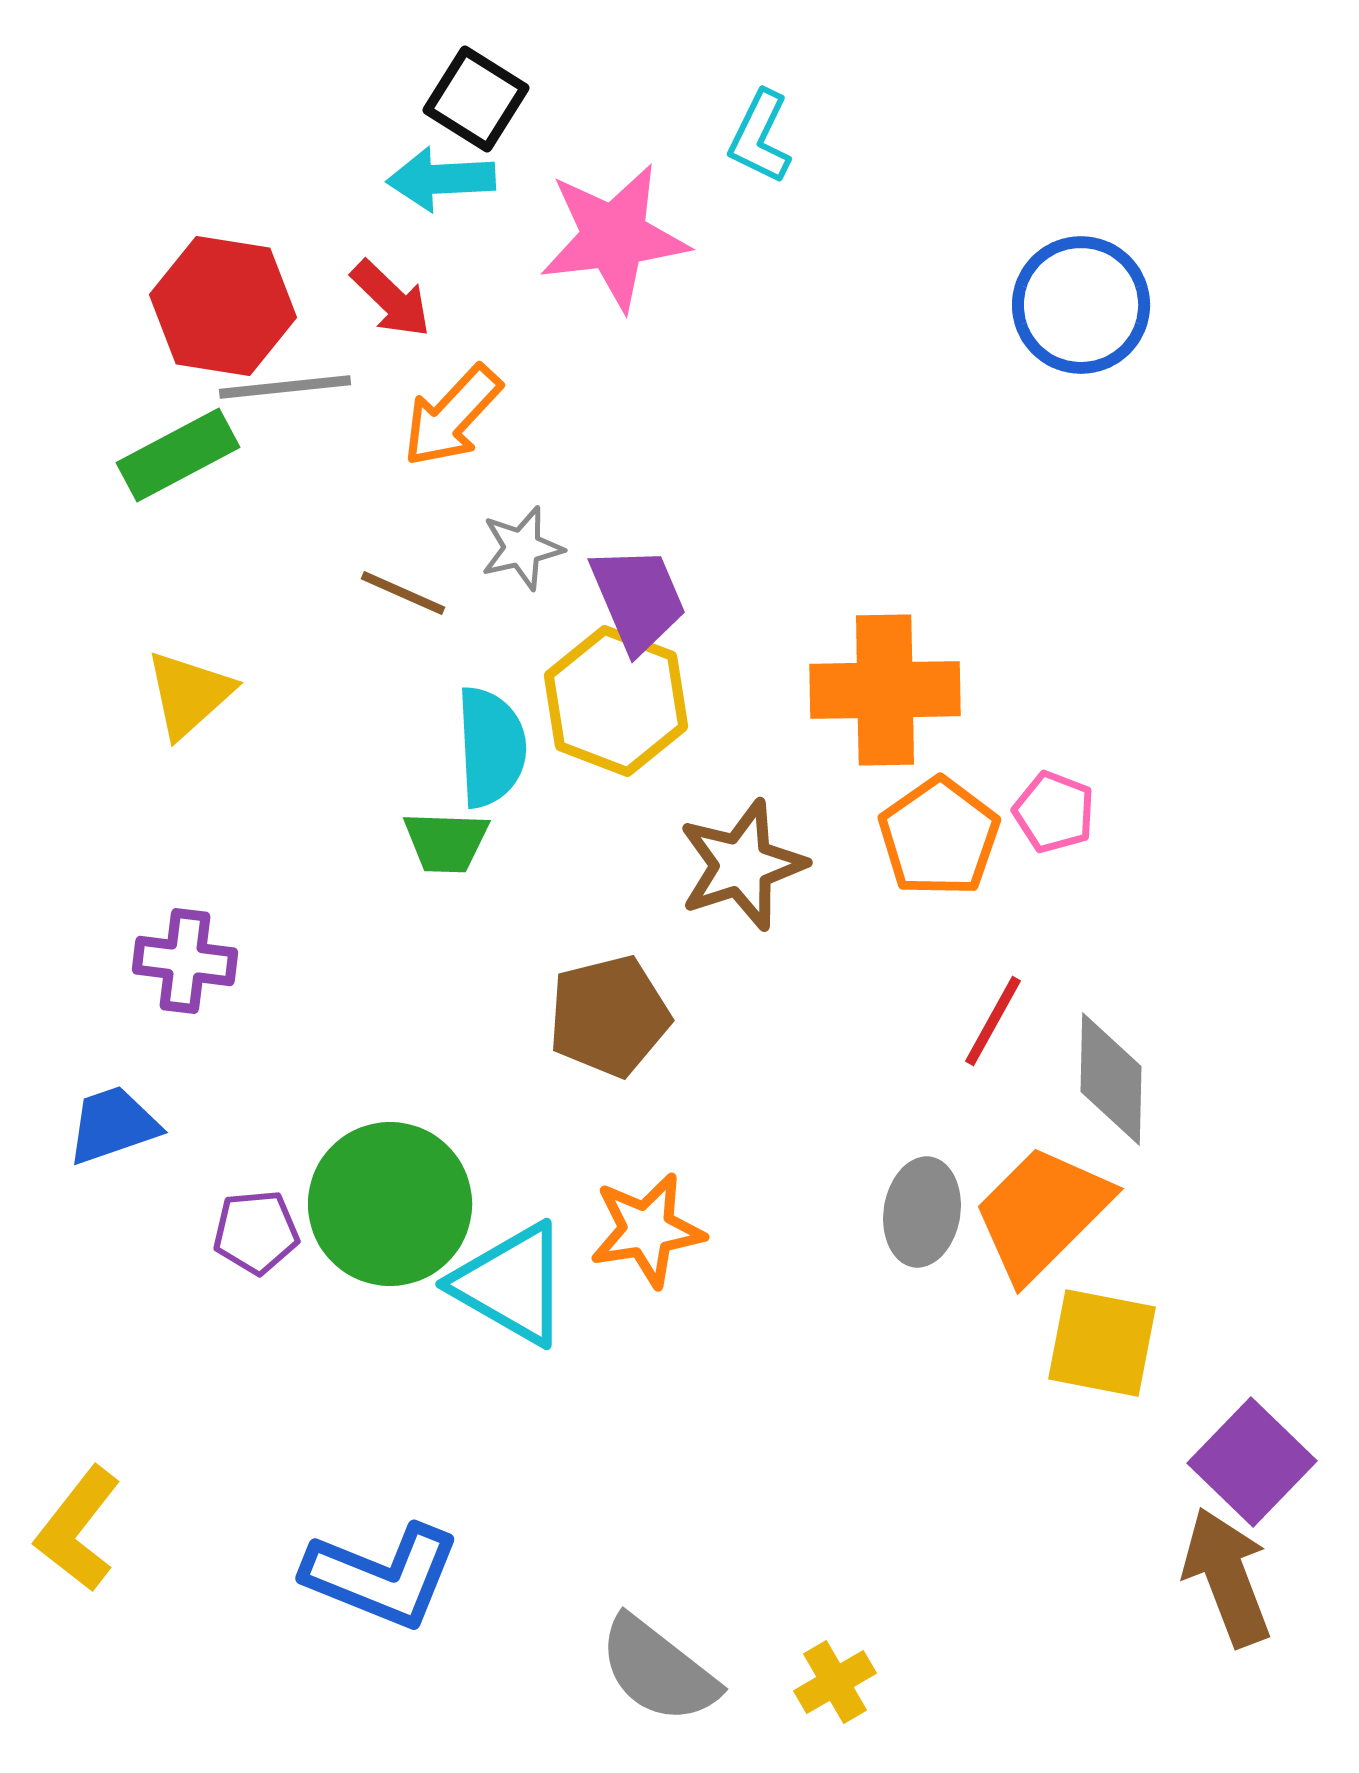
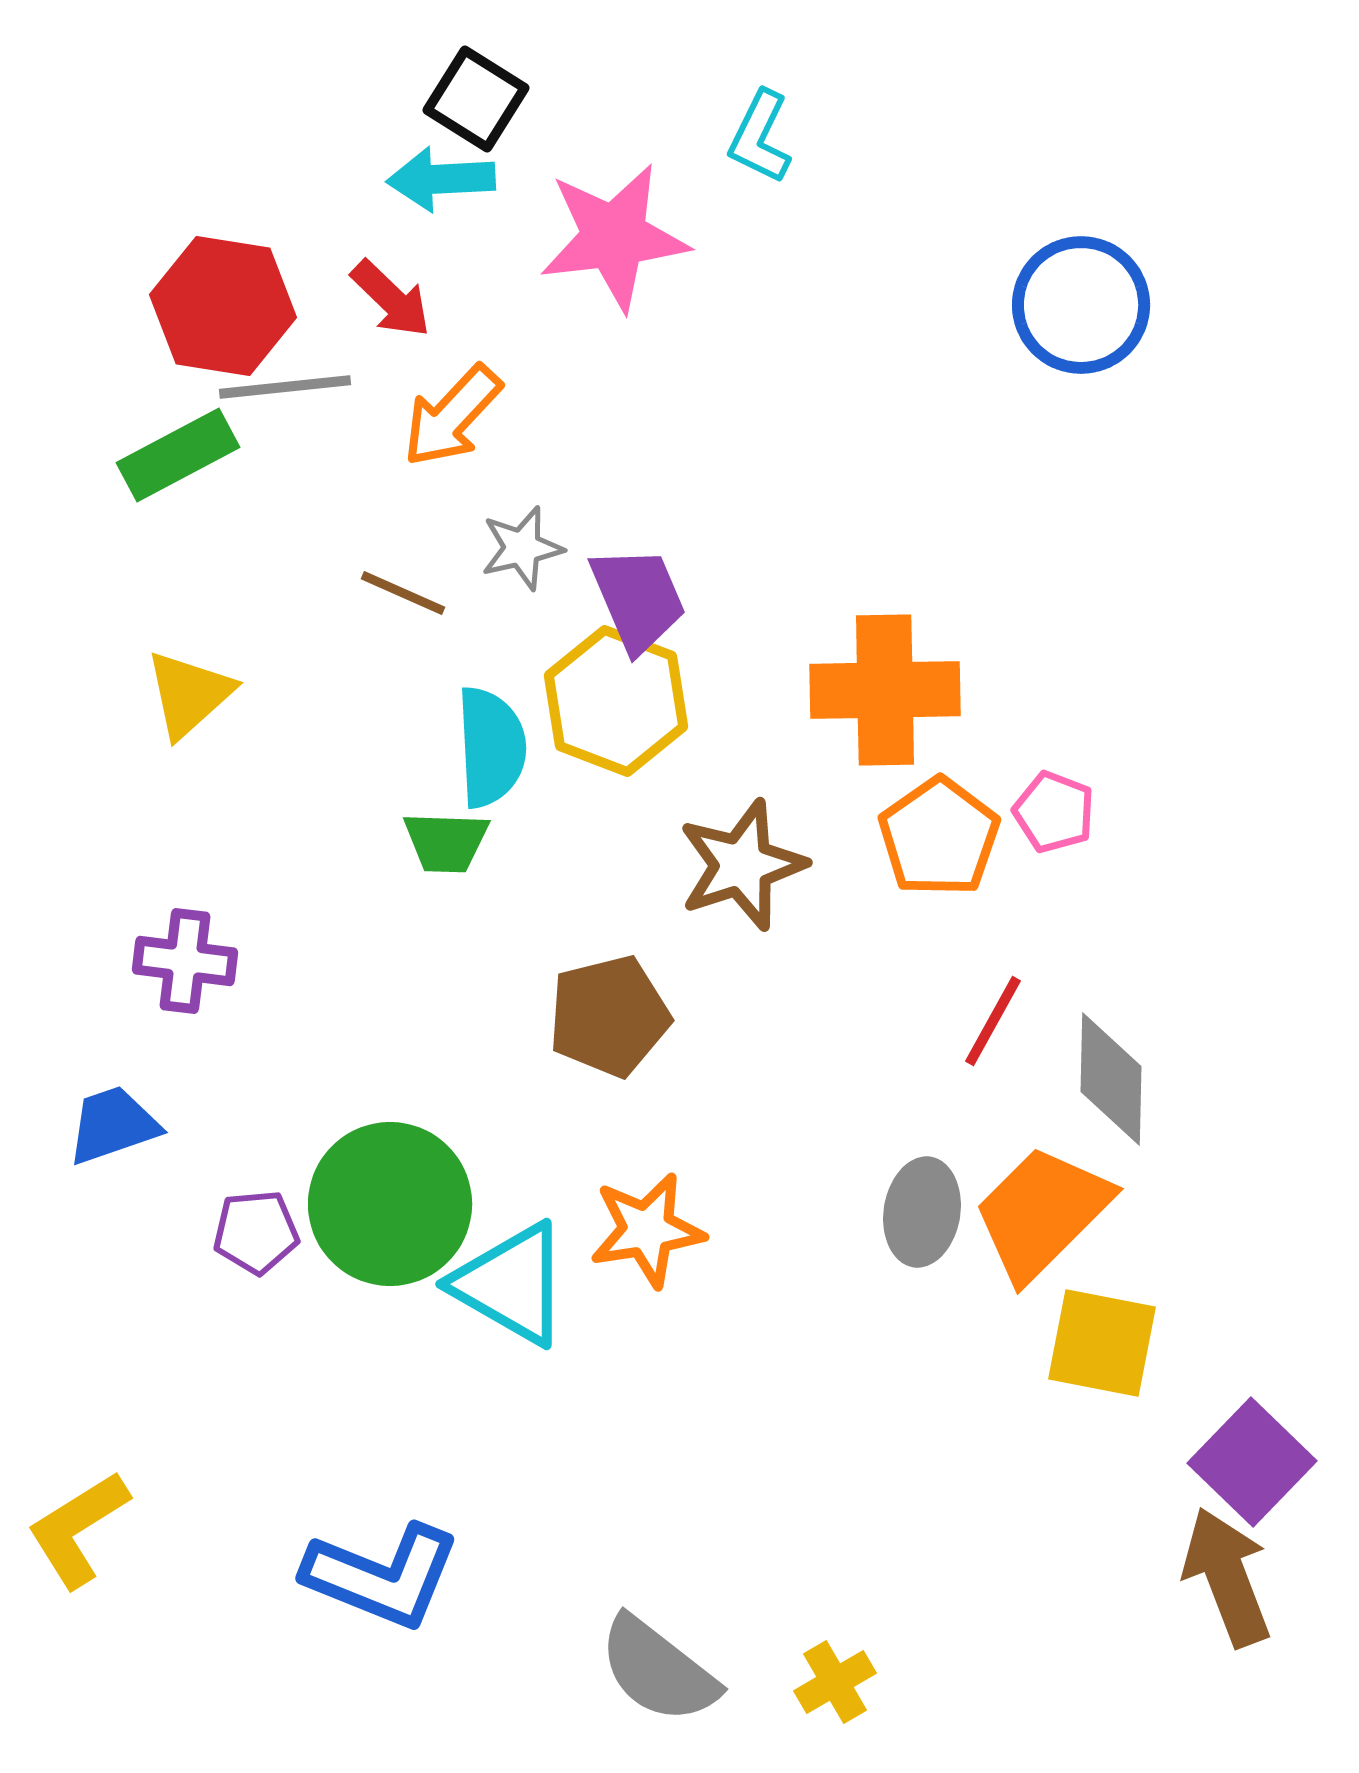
yellow L-shape: rotated 20 degrees clockwise
